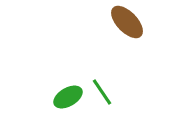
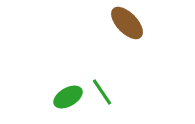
brown ellipse: moved 1 px down
